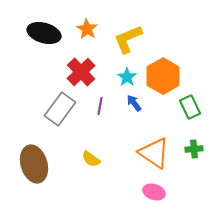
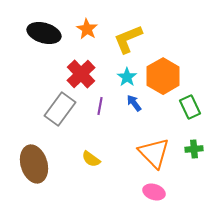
red cross: moved 2 px down
orange triangle: rotated 12 degrees clockwise
